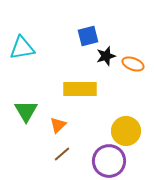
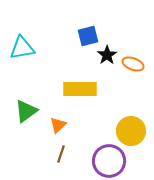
black star: moved 1 px right, 1 px up; rotated 18 degrees counterclockwise
green triangle: rotated 25 degrees clockwise
yellow circle: moved 5 px right
brown line: moved 1 px left; rotated 30 degrees counterclockwise
